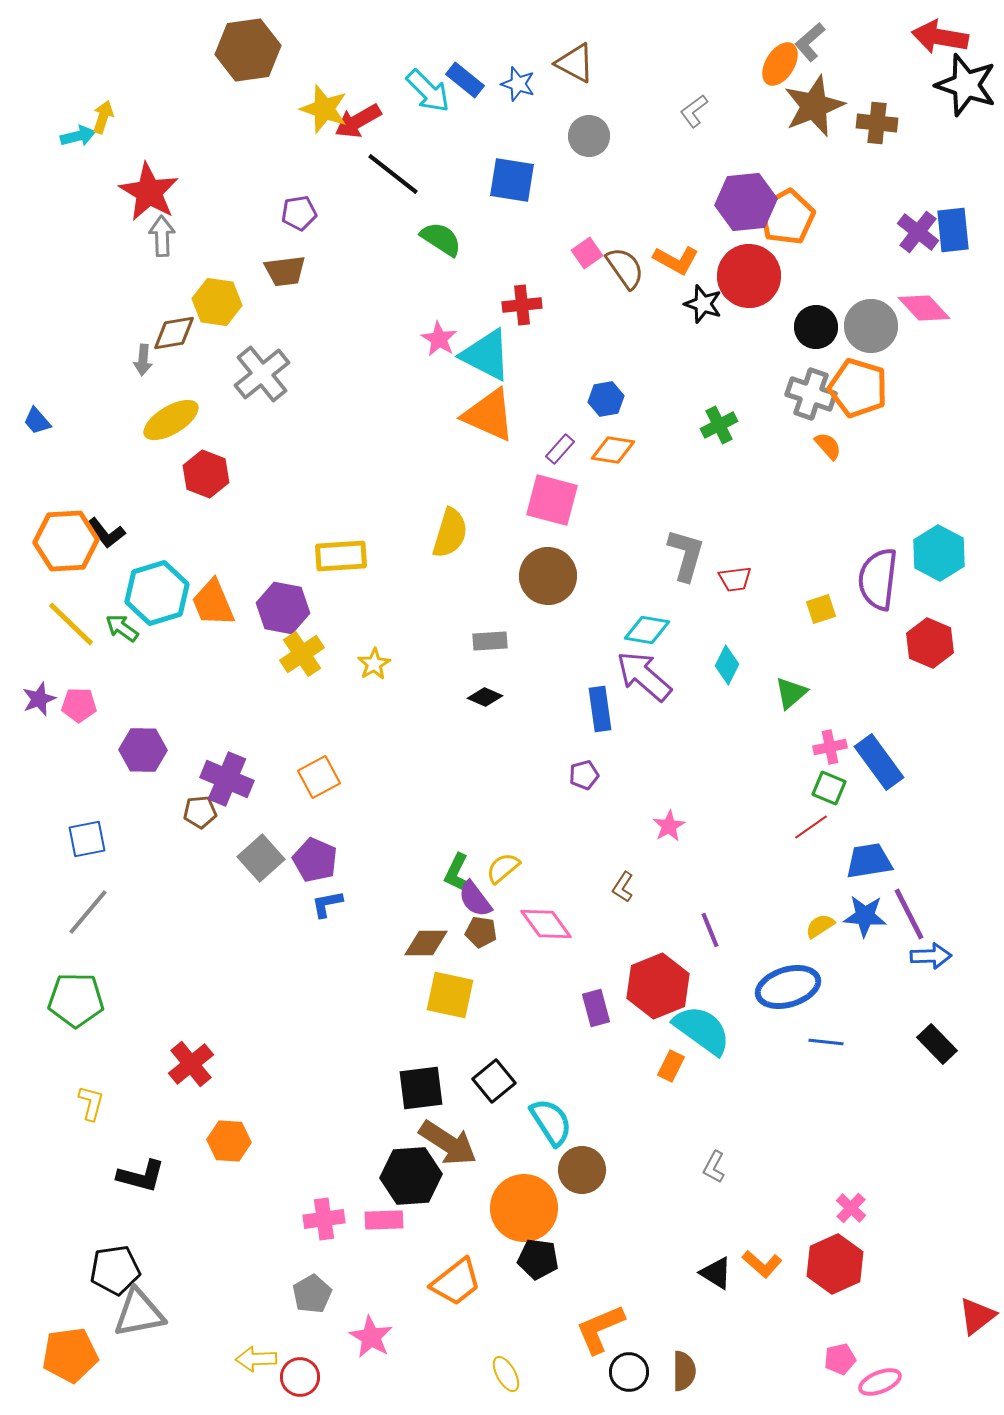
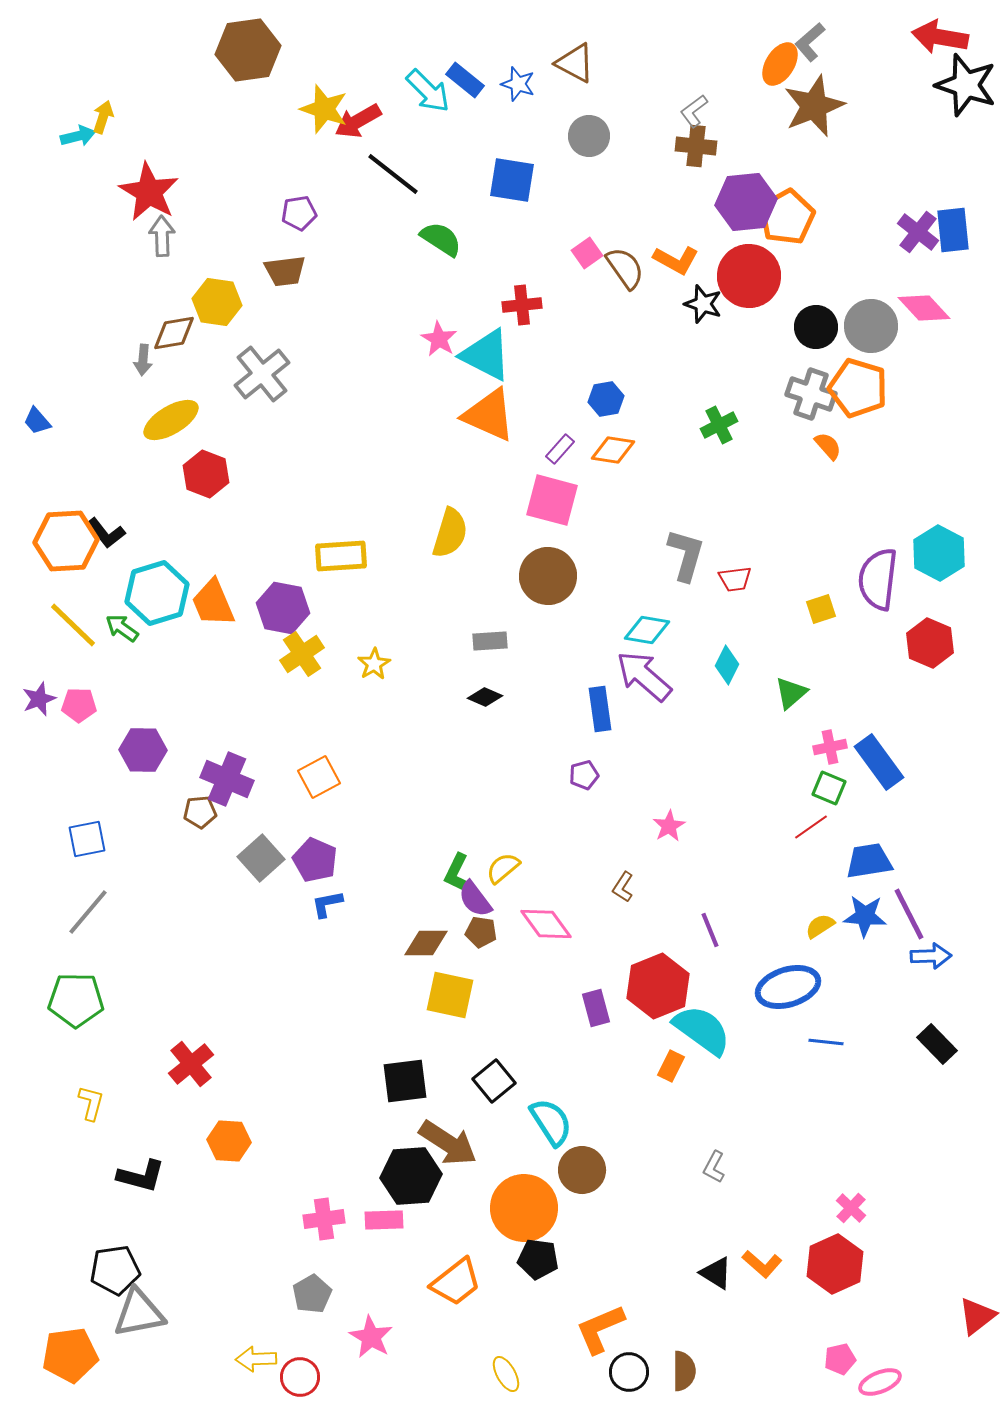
brown cross at (877, 123): moved 181 px left, 23 px down
yellow line at (71, 624): moved 2 px right, 1 px down
black square at (421, 1088): moved 16 px left, 7 px up
